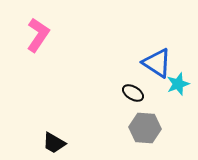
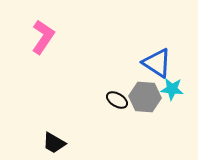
pink L-shape: moved 5 px right, 2 px down
cyan star: moved 6 px left, 5 px down; rotated 25 degrees clockwise
black ellipse: moved 16 px left, 7 px down
gray hexagon: moved 31 px up
